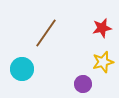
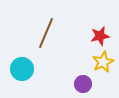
red star: moved 2 px left, 8 px down
brown line: rotated 12 degrees counterclockwise
yellow star: rotated 10 degrees counterclockwise
